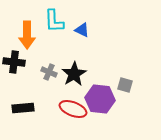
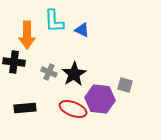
black rectangle: moved 2 px right
